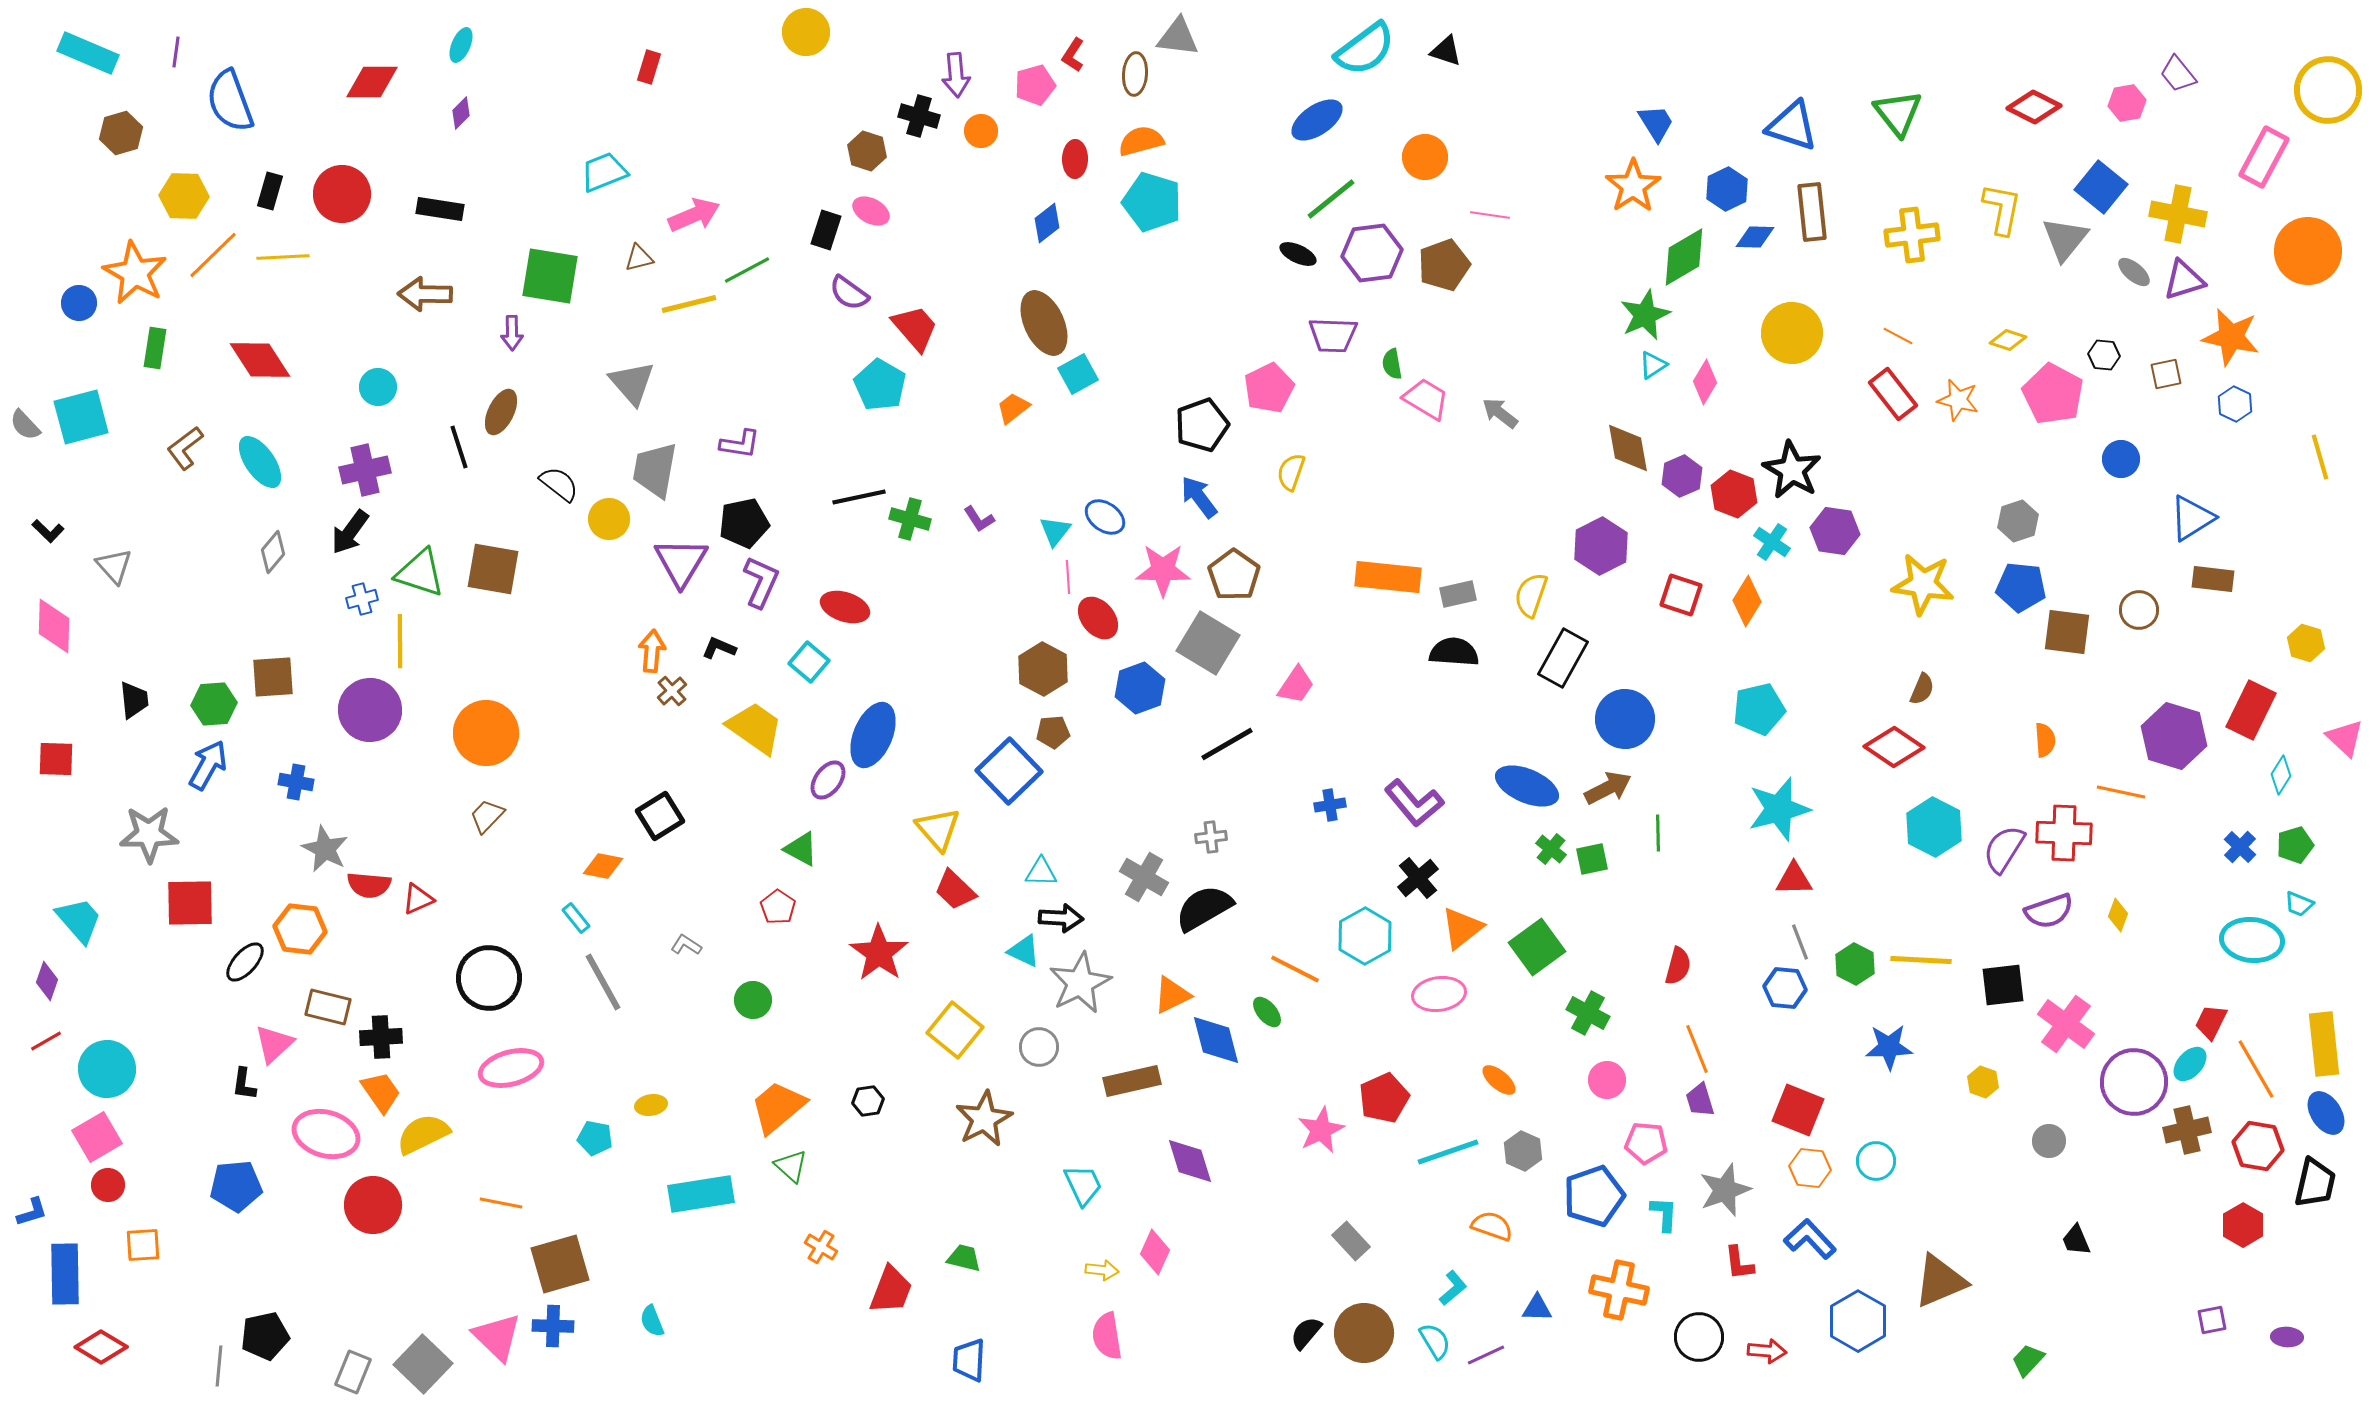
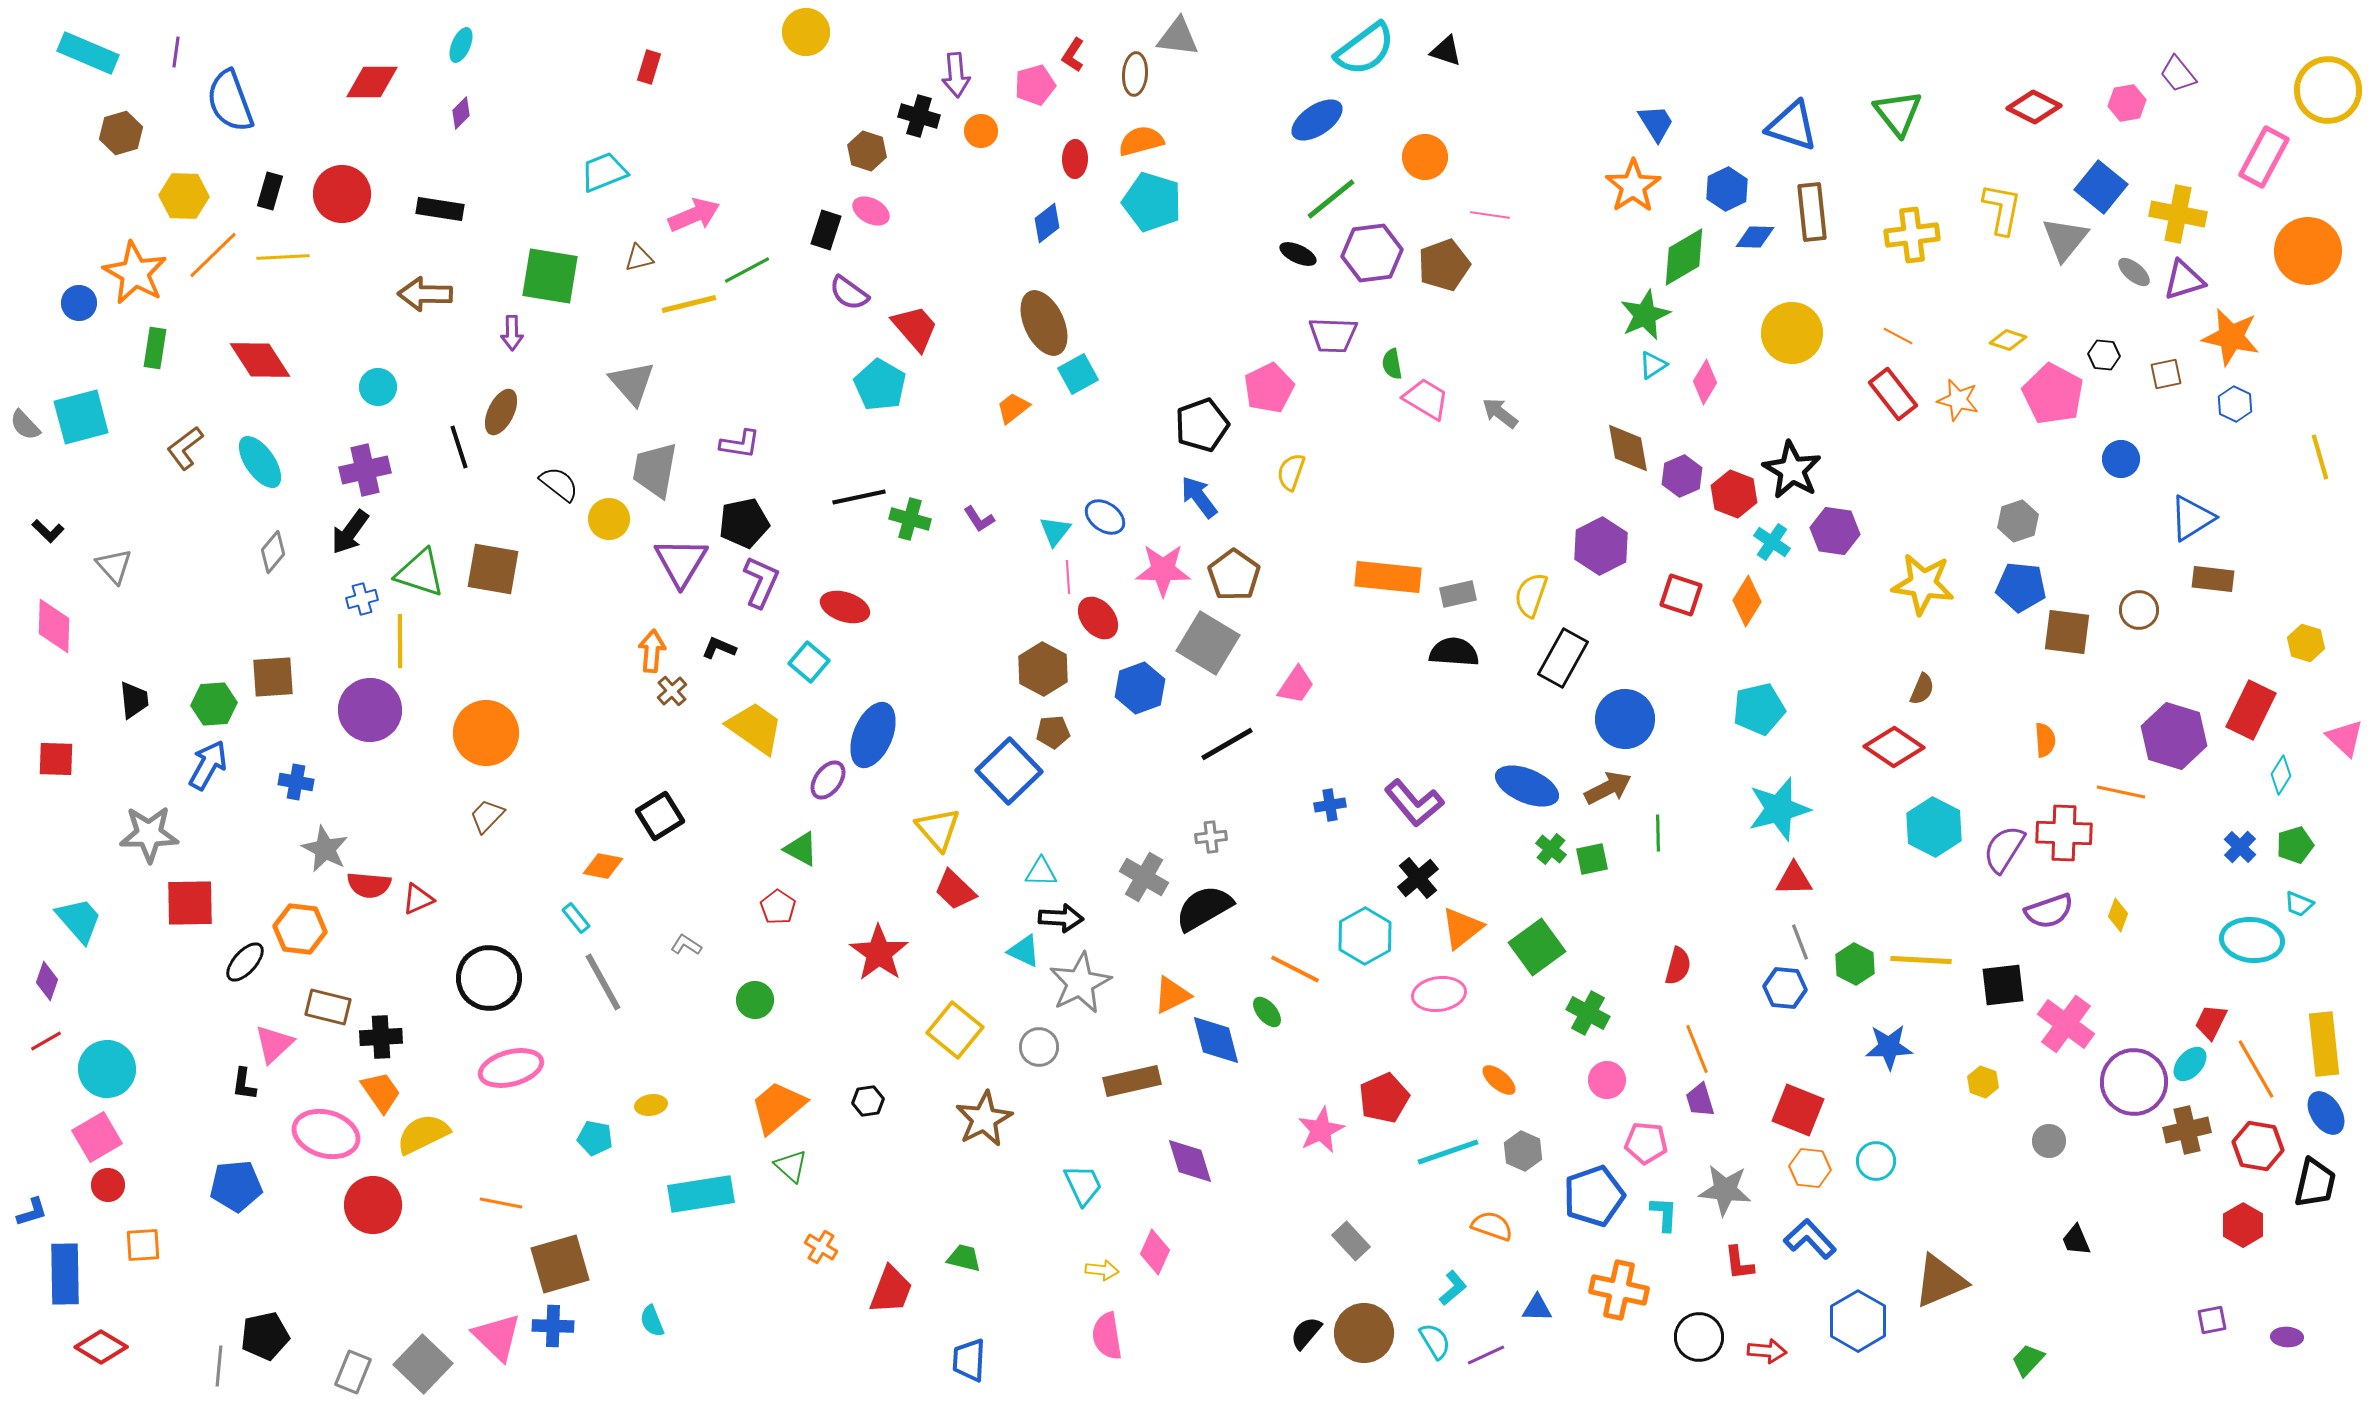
green circle at (753, 1000): moved 2 px right
gray star at (1725, 1190): rotated 26 degrees clockwise
